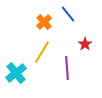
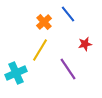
red star: rotated 24 degrees clockwise
yellow line: moved 2 px left, 2 px up
purple line: moved 1 px right, 1 px down; rotated 30 degrees counterclockwise
cyan cross: rotated 15 degrees clockwise
